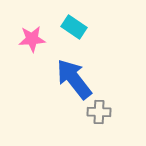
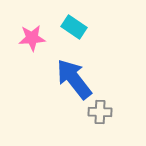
pink star: moved 1 px up
gray cross: moved 1 px right
